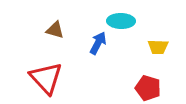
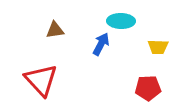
brown triangle: rotated 24 degrees counterclockwise
blue arrow: moved 3 px right, 1 px down
red triangle: moved 5 px left, 2 px down
red pentagon: rotated 20 degrees counterclockwise
